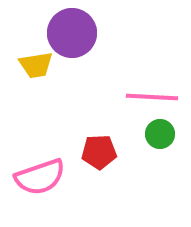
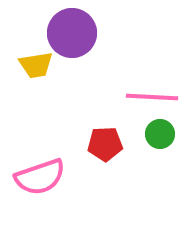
red pentagon: moved 6 px right, 8 px up
